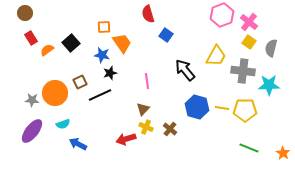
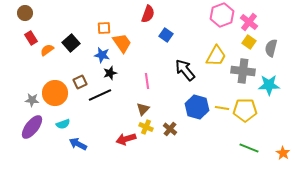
red semicircle: rotated 144 degrees counterclockwise
orange square: moved 1 px down
purple ellipse: moved 4 px up
